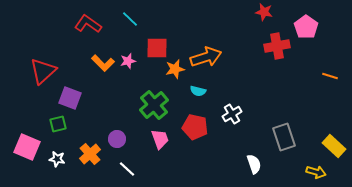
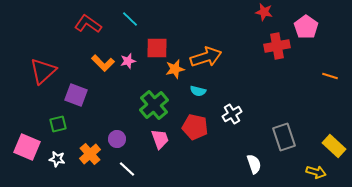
purple square: moved 6 px right, 3 px up
